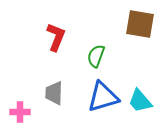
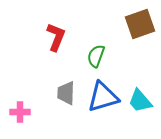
brown square: rotated 28 degrees counterclockwise
gray trapezoid: moved 12 px right
